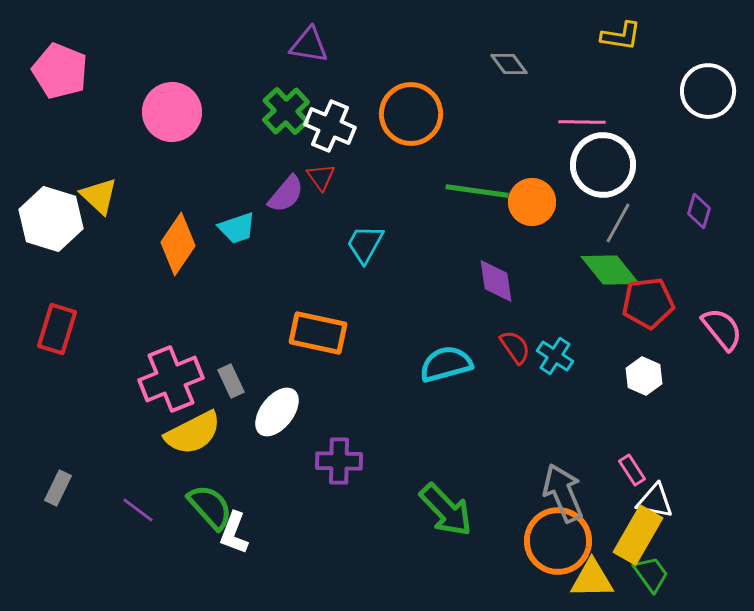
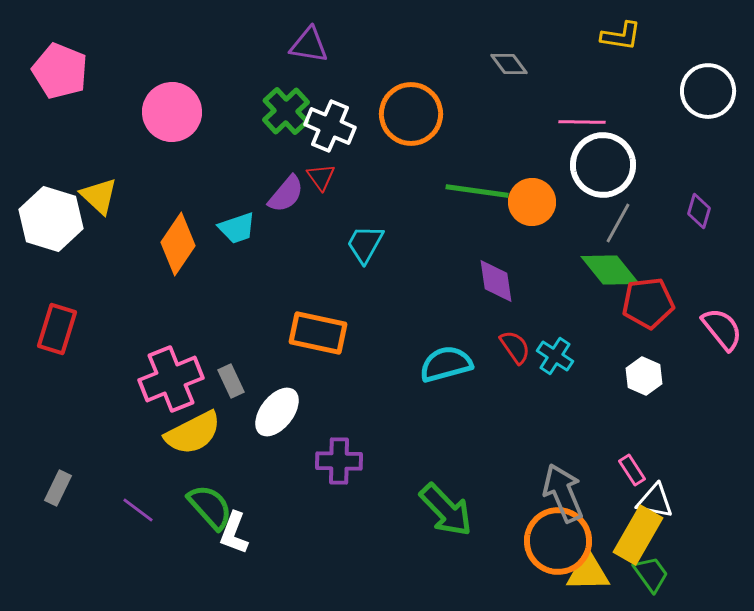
yellow triangle at (592, 579): moved 4 px left, 7 px up
